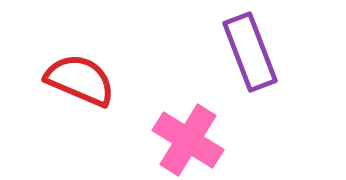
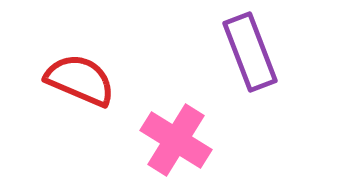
pink cross: moved 12 px left
